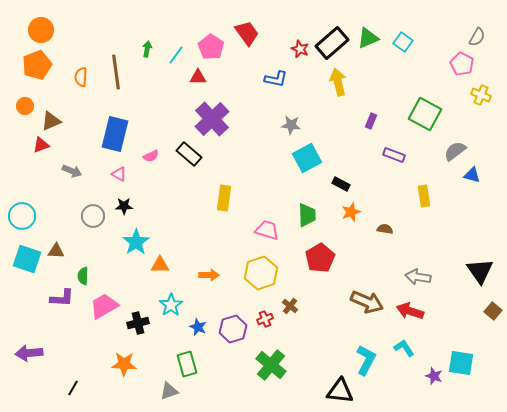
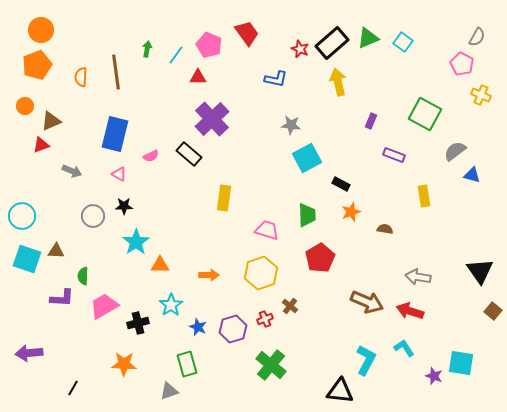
pink pentagon at (211, 47): moved 2 px left, 2 px up; rotated 10 degrees counterclockwise
